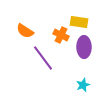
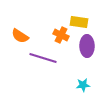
orange semicircle: moved 5 px left, 5 px down
purple ellipse: moved 3 px right, 1 px up
purple line: rotated 36 degrees counterclockwise
cyan star: rotated 16 degrees clockwise
